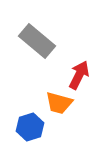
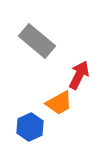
orange trapezoid: rotated 44 degrees counterclockwise
blue hexagon: rotated 8 degrees counterclockwise
